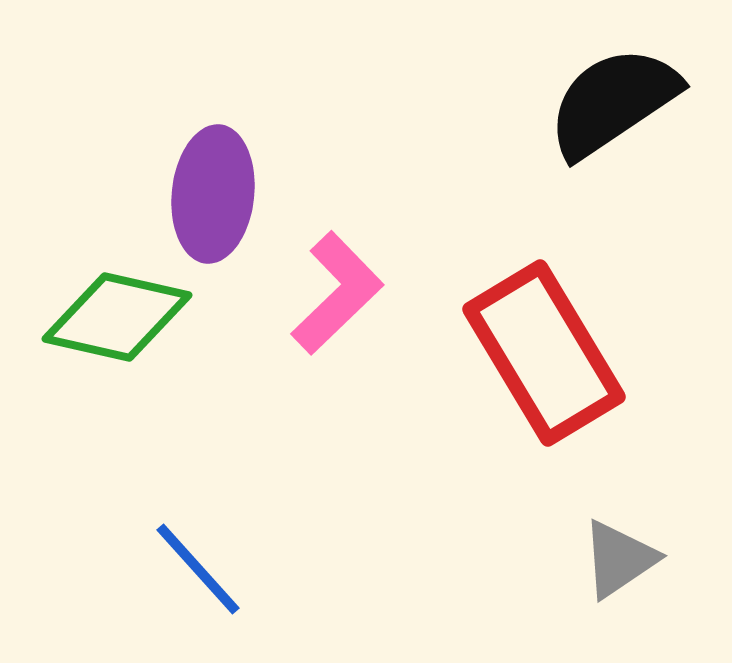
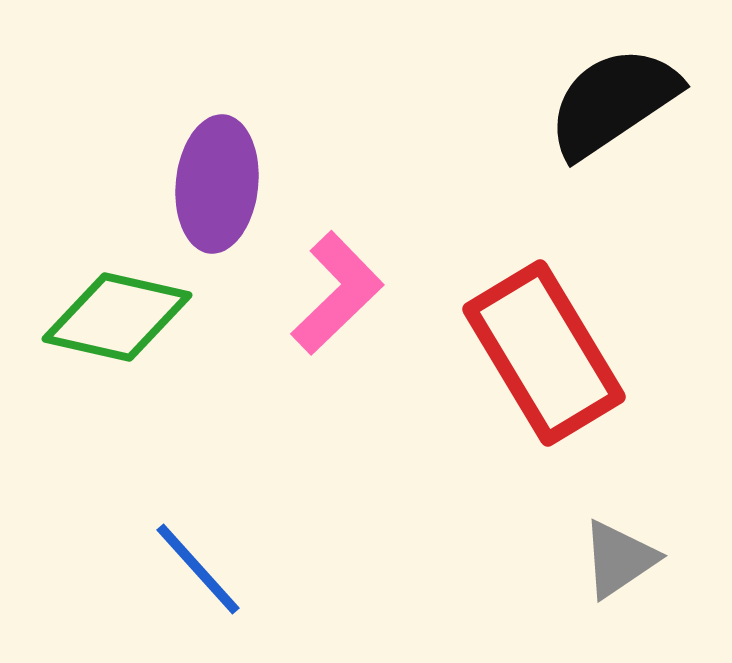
purple ellipse: moved 4 px right, 10 px up
